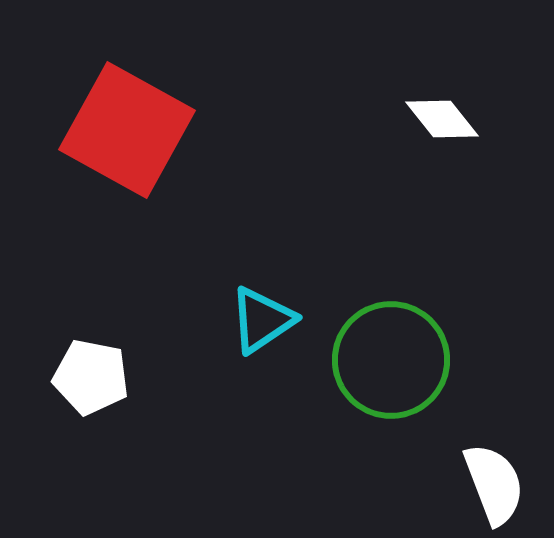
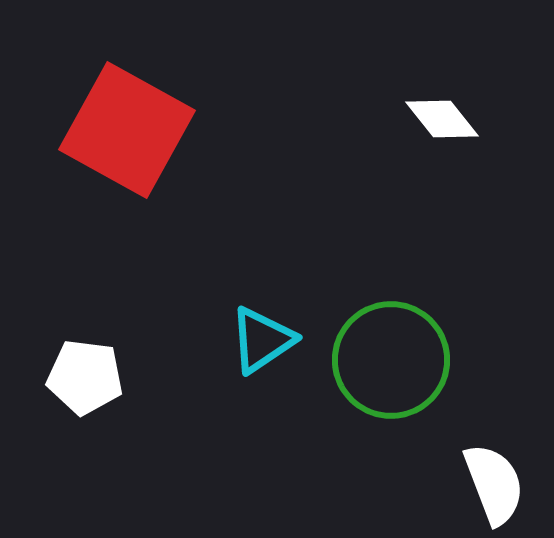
cyan triangle: moved 20 px down
white pentagon: moved 6 px left; rotated 4 degrees counterclockwise
